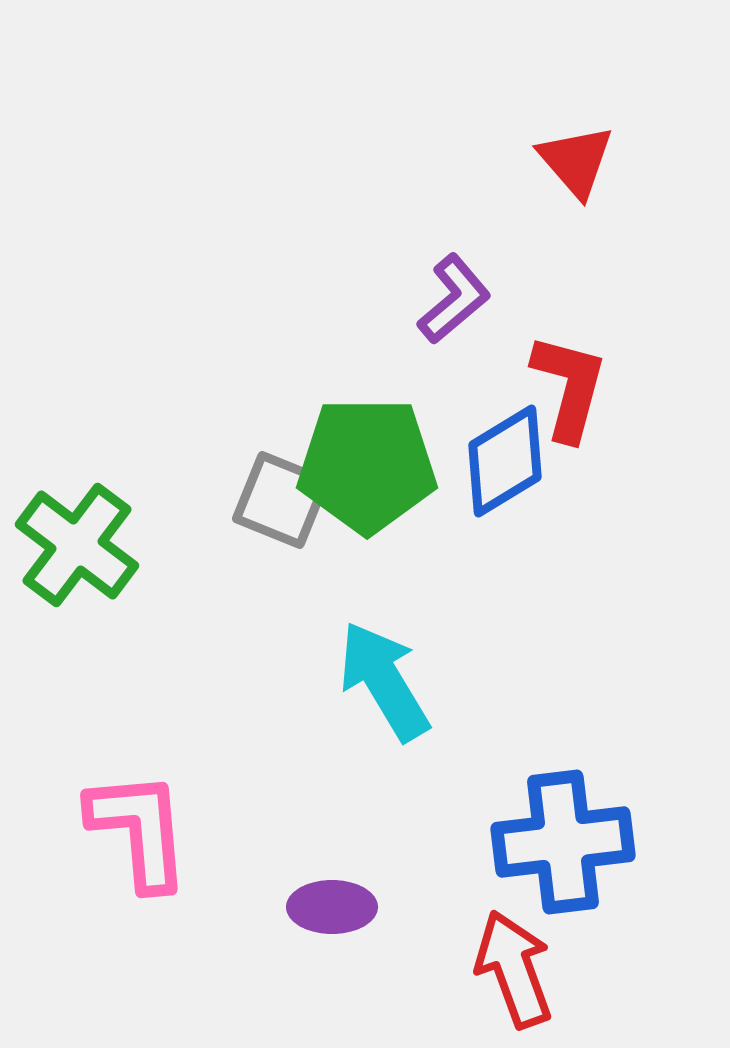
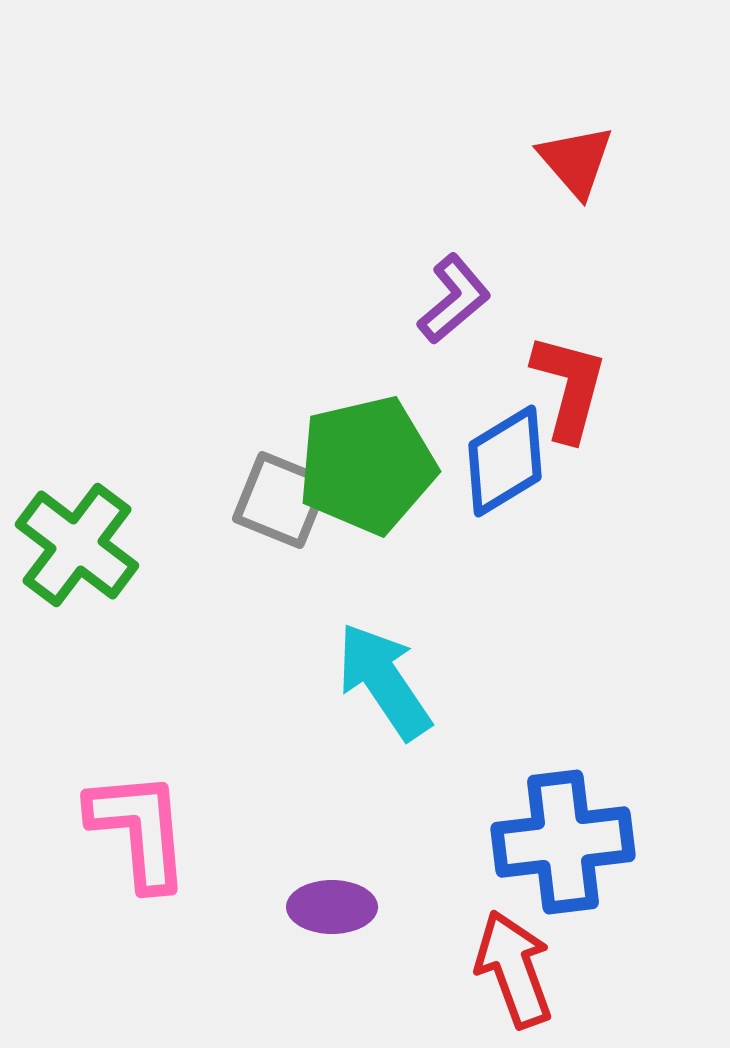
green pentagon: rotated 13 degrees counterclockwise
cyan arrow: rotated 3 degrees counterclockwise
